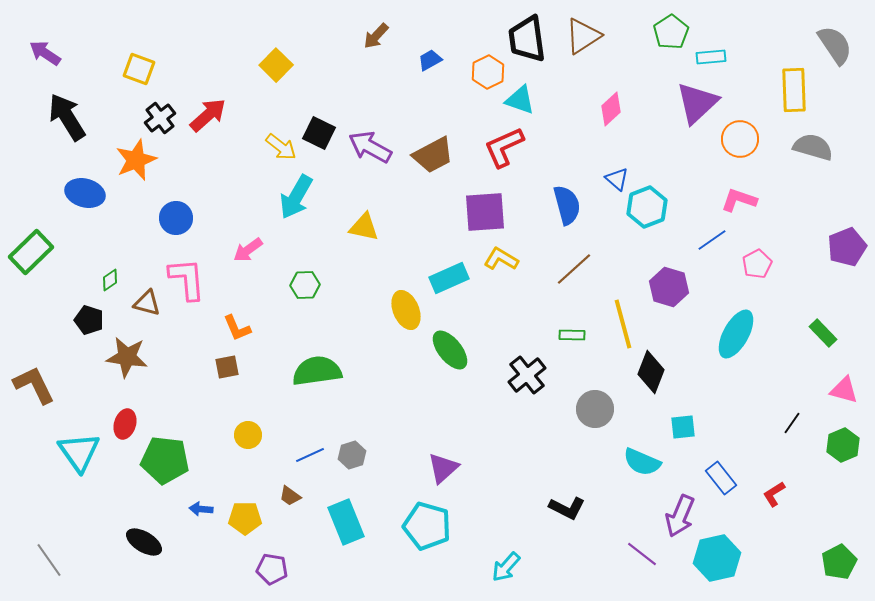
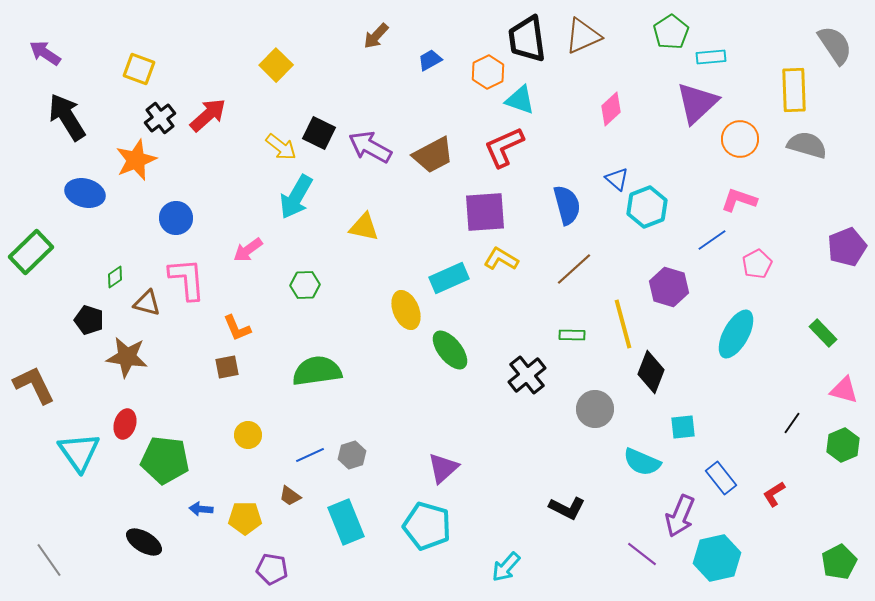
brown triangle at (583, 36): rotated 9 degrees clockwise
gray semicircle at (813, 147): moved 6 px left, 2 px up
green diamond at (110, 280): moved 5 px right, 3 px up
